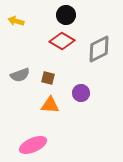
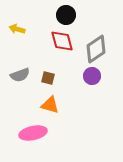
yellow arrow: moved 1 px right, 8 px down
red diamond: rotated 45 degrees clockwise
gray diamond: moved 3 px left; rotated 8 degrees counterclockwise
purple circle: moved 11 px right, 17 px up
orange triangle: rotated 12 degrees clockwise
pink ellipse: moved 12 px up; rotated 12 degrees clockwise
